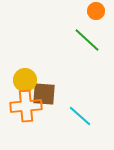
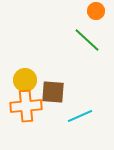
brown square: moved 9 px right, 2 px up
cyan line: rotated 65 degrees counterclockwise
